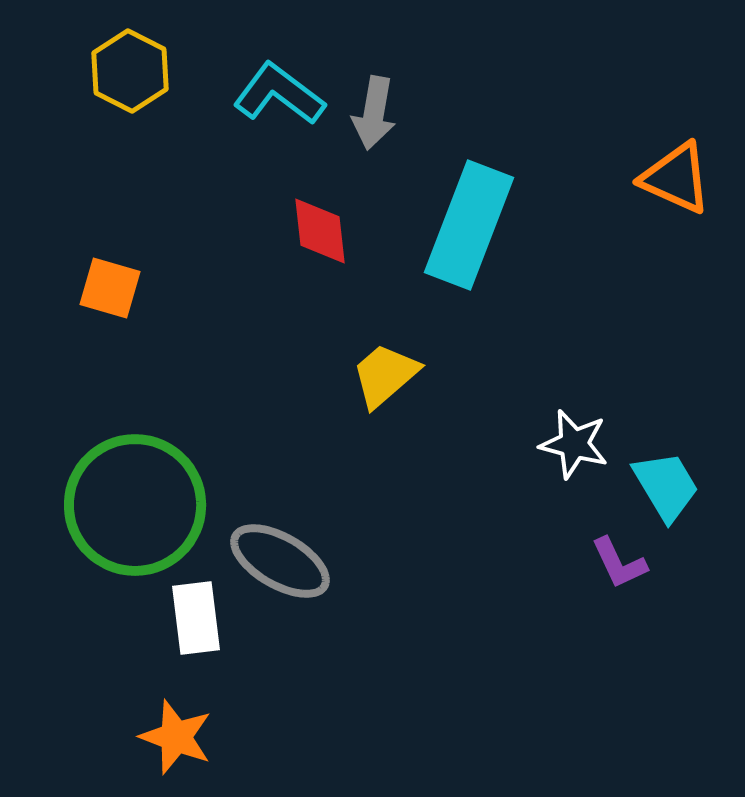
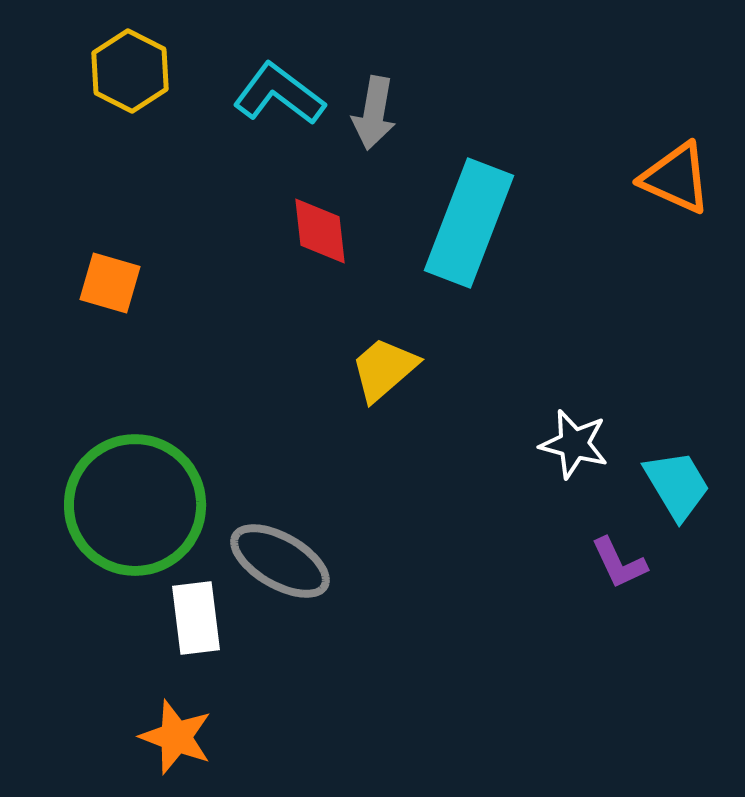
cyan rectangle: moved 2 px up
orange square: moved 5 px up
yellow trapezoid: moved 1 px left, 6 px up
cyan trapezoid: moved 11 px right, 1 px up
